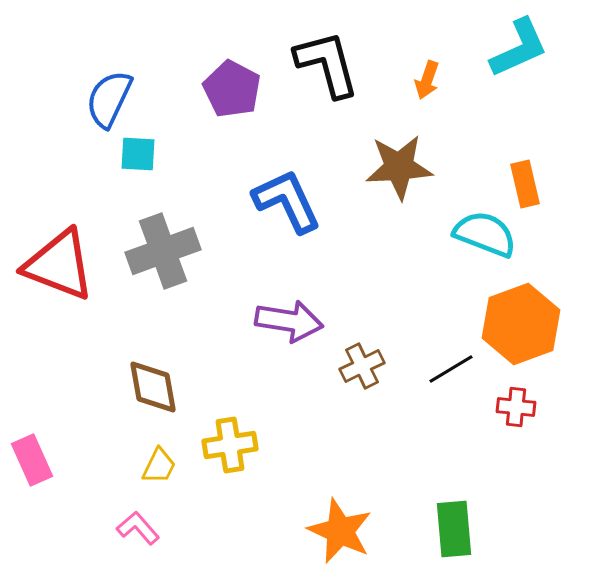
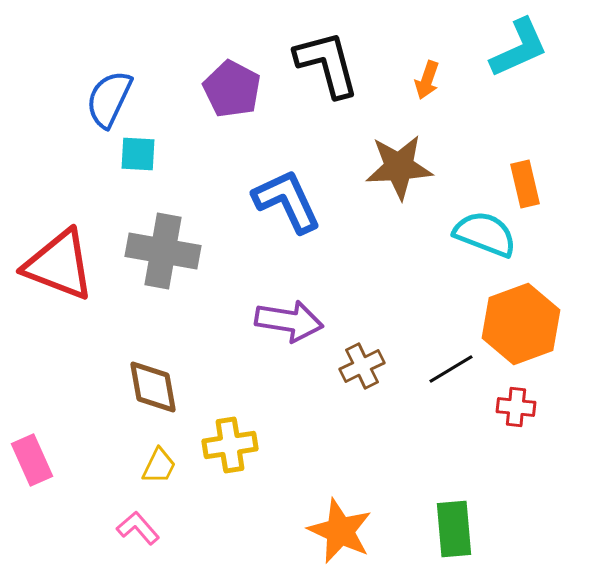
gray cross: rotated 30 degrees clockwise
